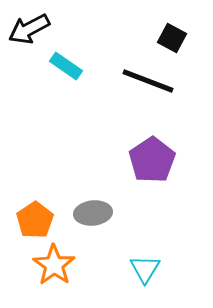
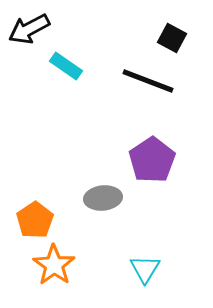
gray ellipse: moved 10 px right, 15 px up
